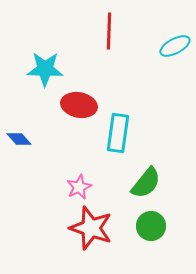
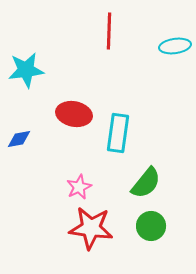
cyan ellipse: rotated 20 degrees clockwise
cyan star: moved 19 px left, 1 px down; rotated 9 degrees counterclockwise
red ellipse: moved 5 px left, 9 px down
blue diamond: rotated 60 degrees counterclockwise
red star: rotated 12 degrees counterclockwise
